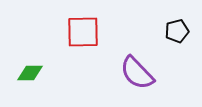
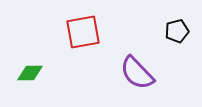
red square: rotated 9 degrees counterclockwise
